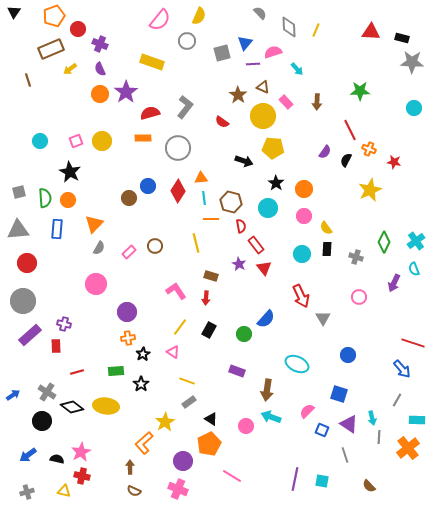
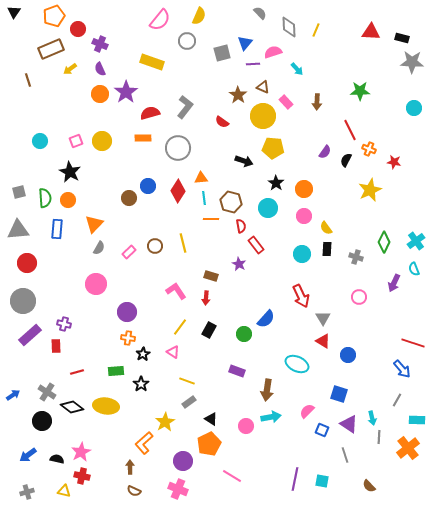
yellow line at (196, 243): moved 13 px left
red triangle at (264, 268): moved 59 px right, 73 px down; rotated 21 degrees counterclockwise
orange cross at (128, 338): rotated 16 degrees clockwise
cyan arrow at (271, 417): rotated 150 degrees clockwise
